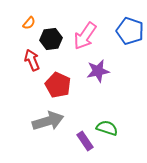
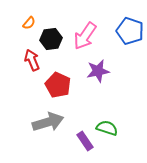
gray arrow: moved 1 px down
